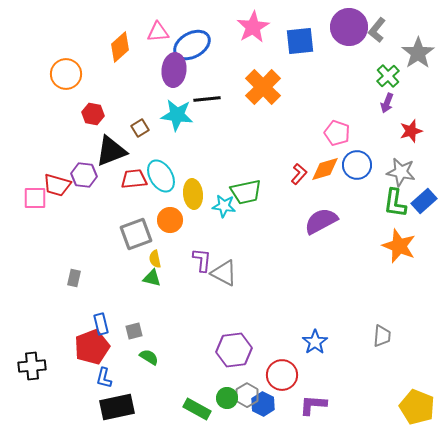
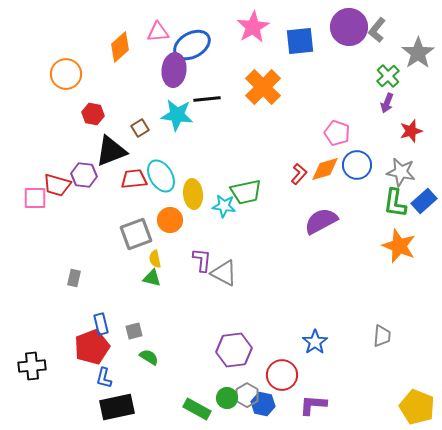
blue hexagon at (263, 404): rotated 15 degrees counterclockwise
